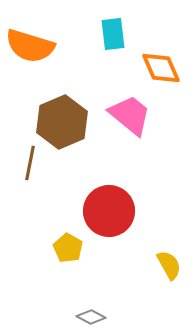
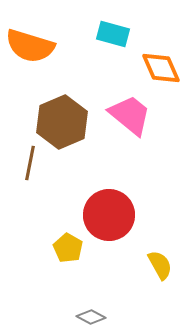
cyan rectangle: rotated 68 degrees counterclockwise
red circle: moved 4 px down
yellow semicircle: moved 9 px left
